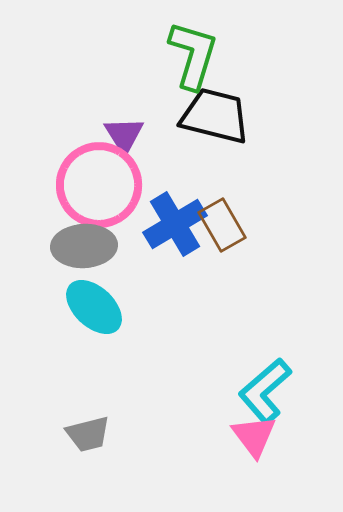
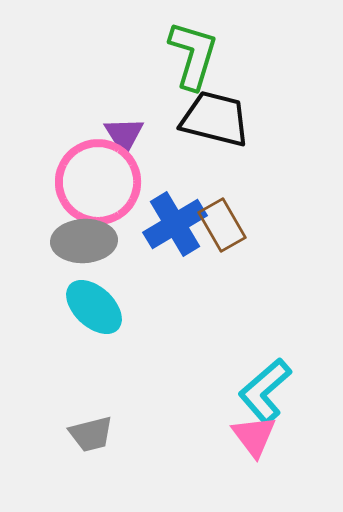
black trapezoid: moved 3 px down
pink circle: moved 1 px left, 3 px up
gray ellipse: moved 5 px up
gray trapezoid: moved 3 px right
